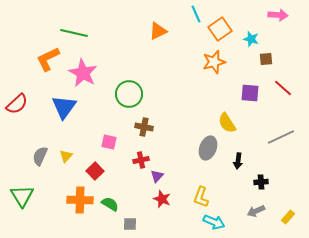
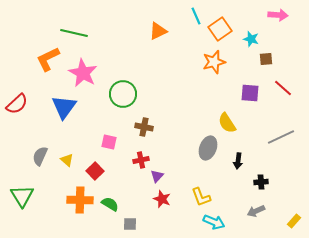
cyan line: moved 2 px down
green circle: moved 6 px left
yellow triangle: moved 1 px right, 4 px down; rotated 32 degrees counterclockwise
yellow L-shape: rotated 40 degrees counterclockwise
yellow rectangle: moved 6 px right, 4 px down
